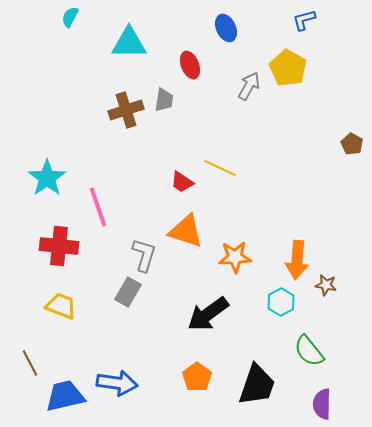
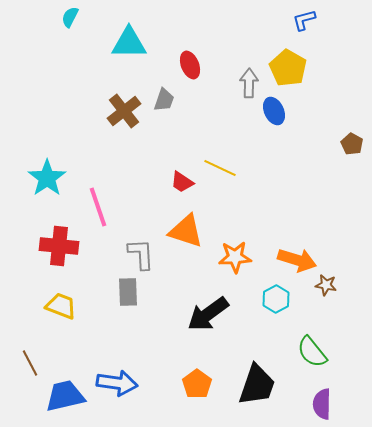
blue ellipse: moved 48 px right, 83 px down
gray arrow: moved 3 px up; rotated 28 degrees counterclockwise
gray trapezoid: rotated 10 degrees clockwise
brown cross: moved 2 px left, 1 px down; rotated 20 degrees counterclockwise
gray L-shape: moved 3 px left, 1 px up; rotated 20 degrees counterclockwise
orange arrow: rotated 78 degrees counterclockwise
gray rectangle: rotated 32 degrees counterclockwise
cyan hexagon: moved 5 px left, 3 px up
green semicircle: moved 3 px right, 1 px down
orange pentagon: moved 7 px down
